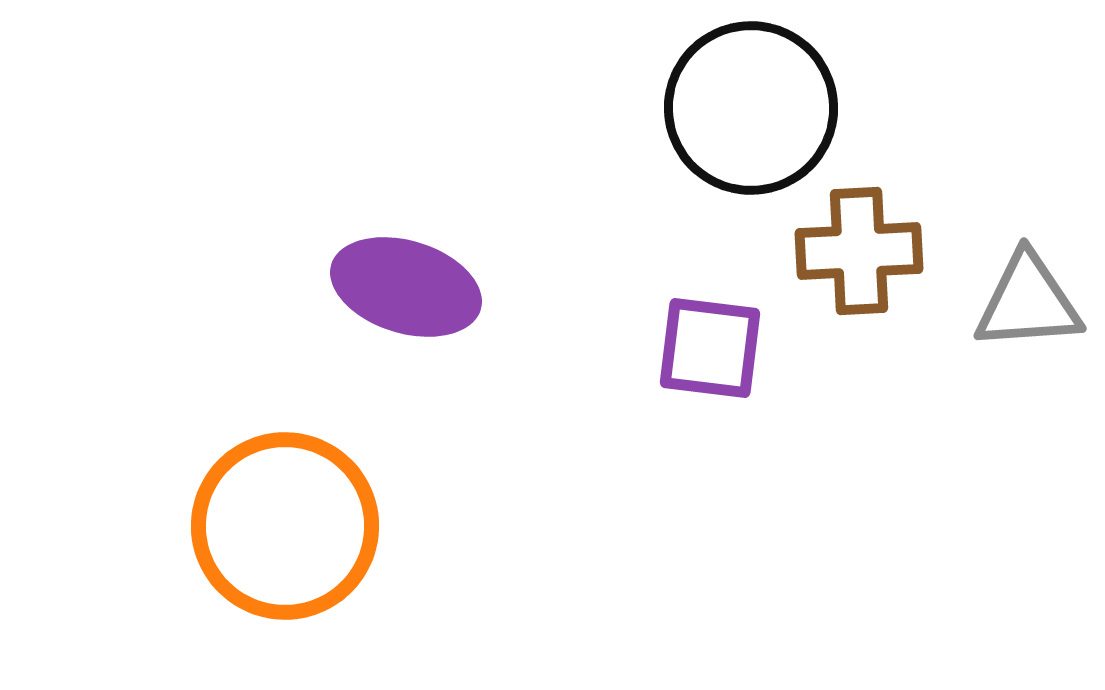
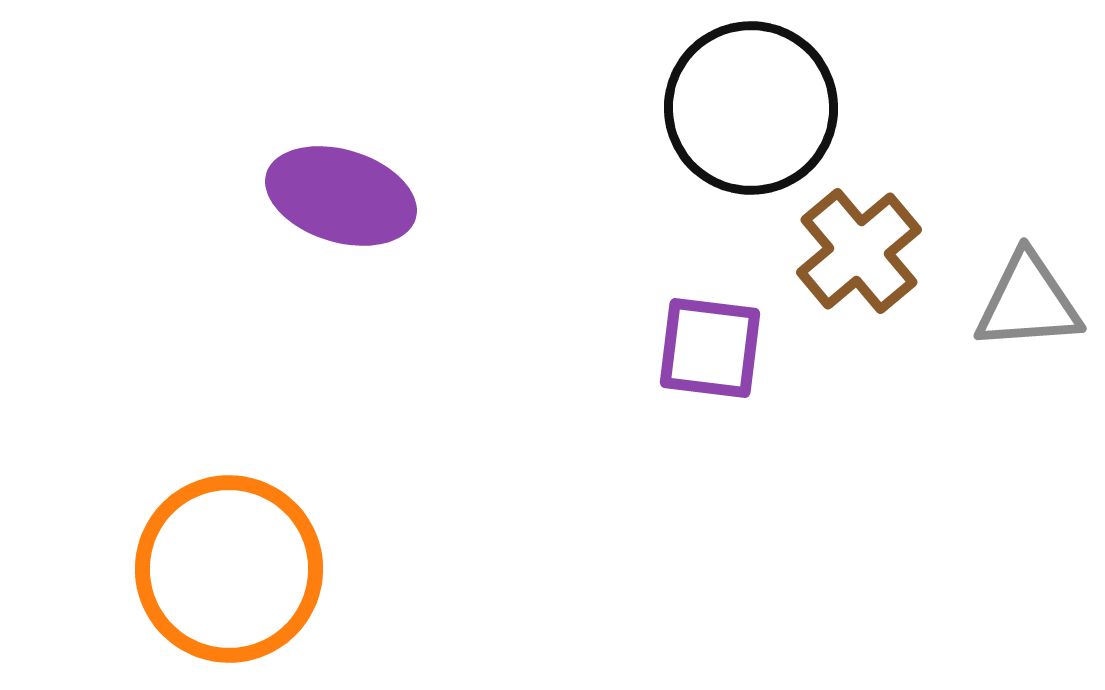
brown cross: rotated 37 degrees counterclockwise
purple ellipse: moved 65 px left, 91 px up
orange circle: moved 56 px left, 43 px down
